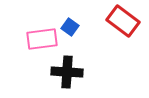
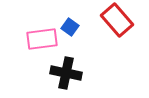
red rectangle: moved 6 px left, 1 px up; rotated 12 degrees clockwise
black cross: moved 1 px left, 1 px down; rotated 8 degrees clockwise
